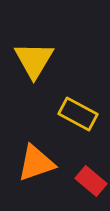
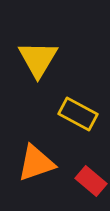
yellow triangle: moved 4 px right, 1 px up
